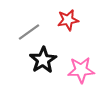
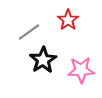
red star: rotated 25 degrees counterclockwise
